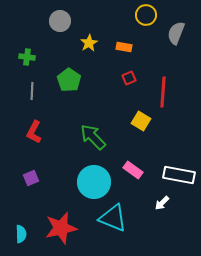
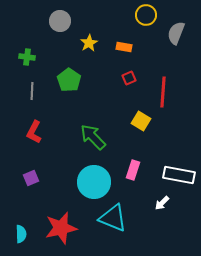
pink rectangle: rotated 72 degrees clockwise
